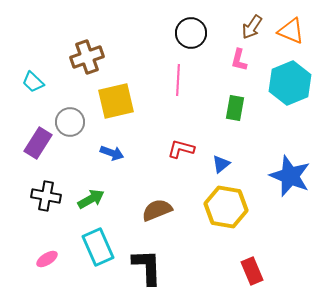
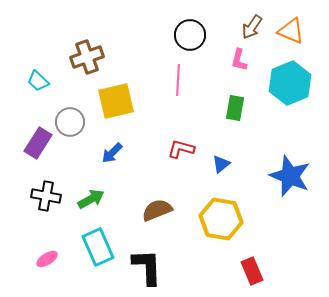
black circle: moved 1 px left, 2 px down
cyan trapezoid: moved 5 px right, 1 px up
blue arrow: rotated 115 degrees clockwise
yellow hexagon: moved 5 px left, 12 px down
